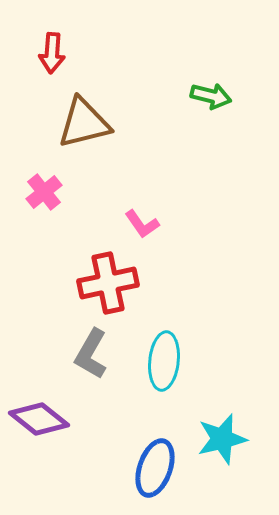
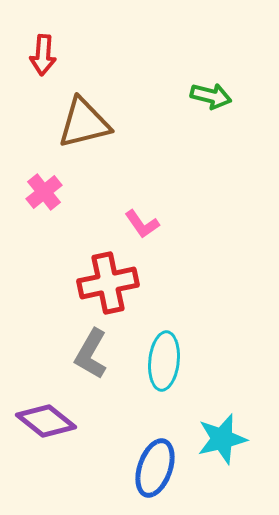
red arrow: moved 9 px left, 2 px down
purple diamond: moved 7 px right, 2 px down
